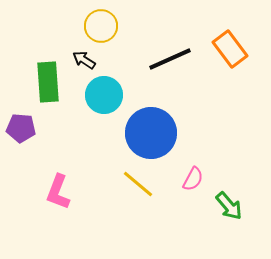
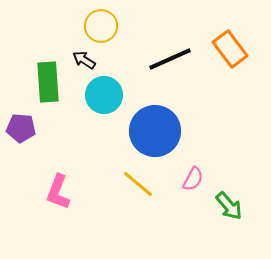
blue circle: moved 4 px right, 2 px up
